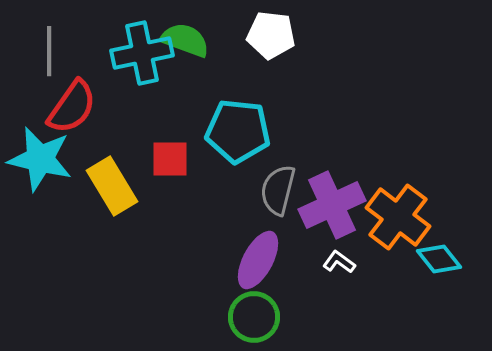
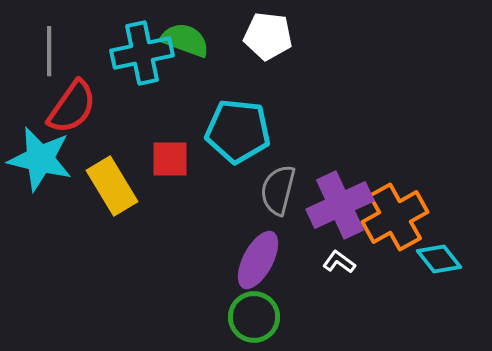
white pentagon: moved 3 px left, 1 px down
purple cross: moved 8 px right
orange cross: moved 3 px left; rotated 24 degrees clockwise
